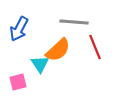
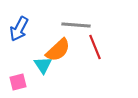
gray line: moved 2 px right, 3 px down
cyan triangle: moved 3 px right, 1 px down
